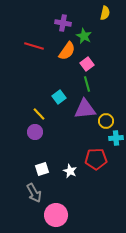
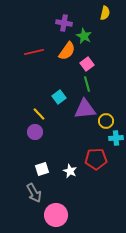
purple cross: moved 1 px right
red line: moved 6 px down; rotated 30 degrees counterclockwise
